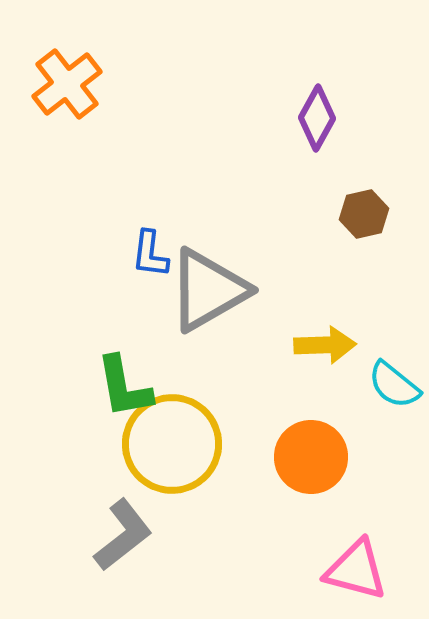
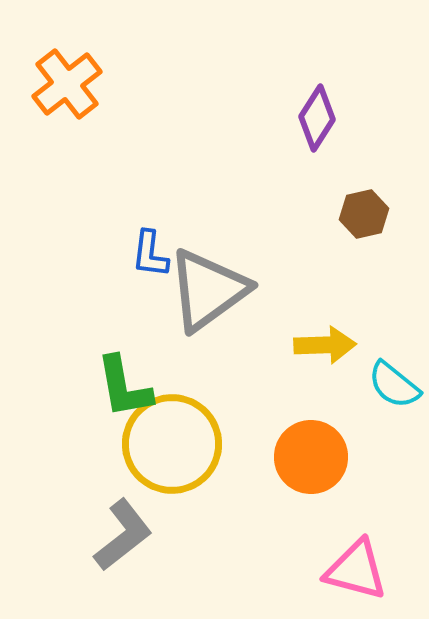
purple diamond: rotated 4 degrees clockwise
gray triangle: rotated 6 degrees counterclockwise
